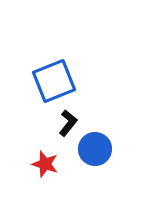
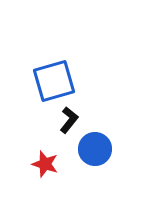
blue square: rotated 6 degrees clockwise
black L-shape: moved 1 px right, 3 px up
